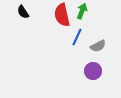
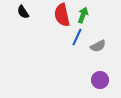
green arrow: moved 1 px right, 4 px down
purple circle: moved 7 px right, 9 px down
